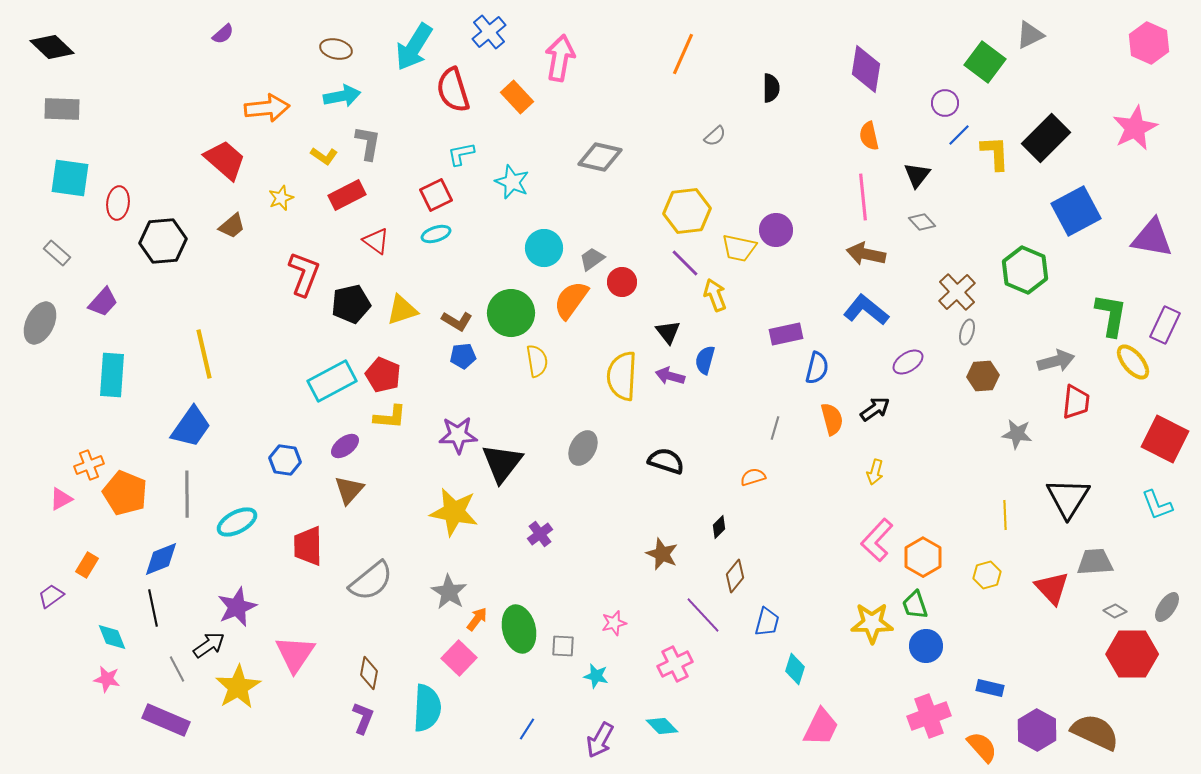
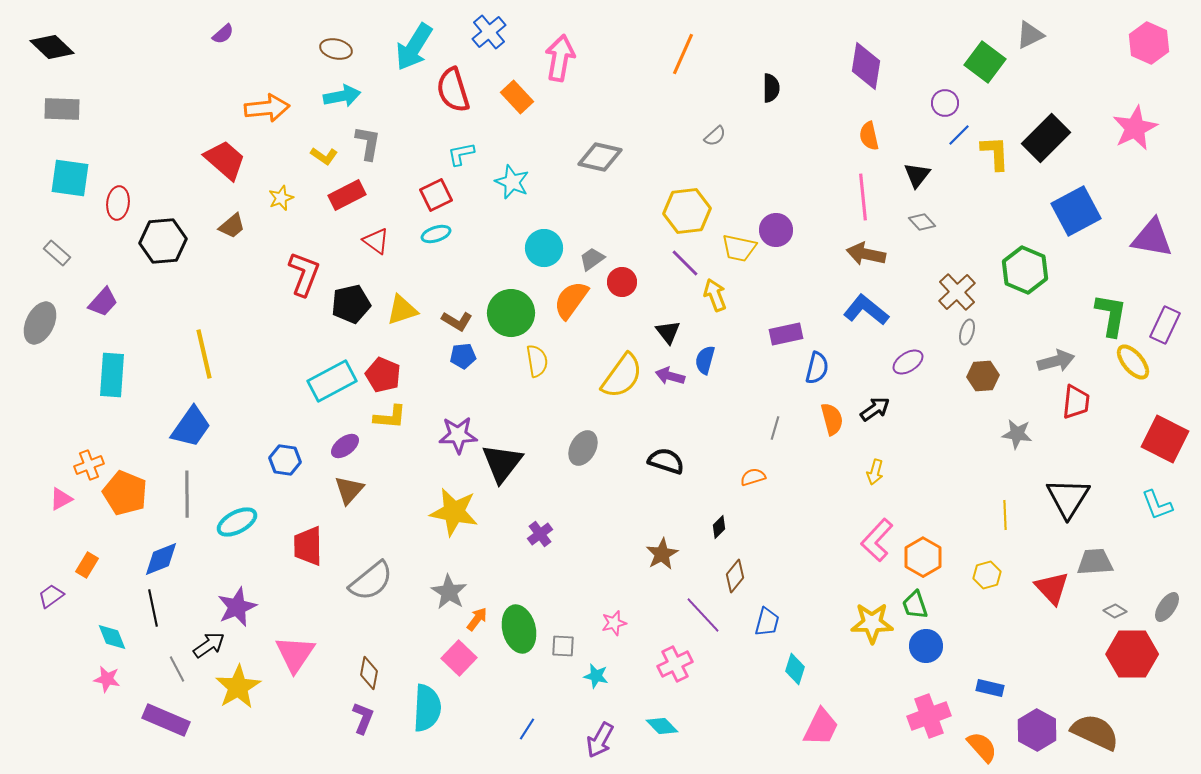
purple diamond at (866, 69): moved 3 px up
yellow semicircle at (622, 376): rotated 147 degrees counterclockwise
brown star at (662, 554): rotated 20 degrees clockwise
